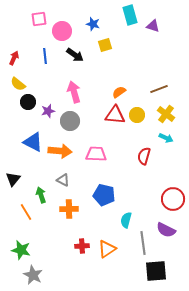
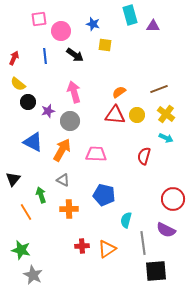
purple triangle: rotated 16 degrees counterclockwise
pink circle: moved 1 px left
yellow square: rotated 24 degrees clockwise
orange arrow: moved 2 px right, 1 px up; rotated 65 degrees counterclockwise
